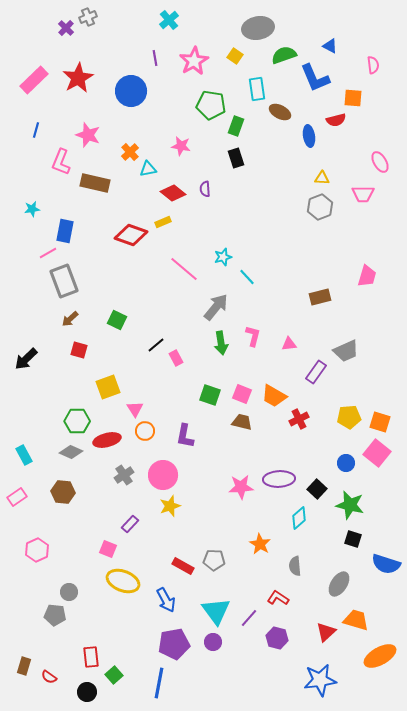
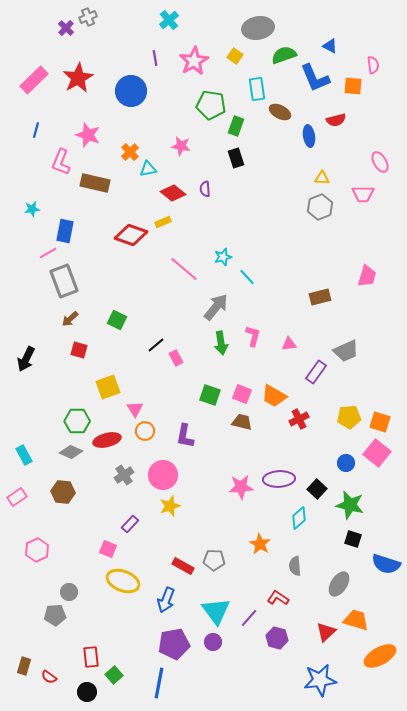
orange square at (353, 98): moved 12 px up
black arrow at (26, 359): rotated 20 degrees counterclockwise
blue arrow at (166, 600): rotated 50 degrees clockwise
gray pentagon at (55, 615): rotated 10 degrees counterclockwise
